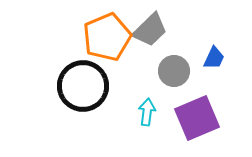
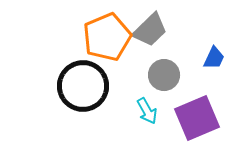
gray circle: moved 10 px left, 4 px down
cyan arrow: moved 1 px up; rotated 144 degrees clockwise
